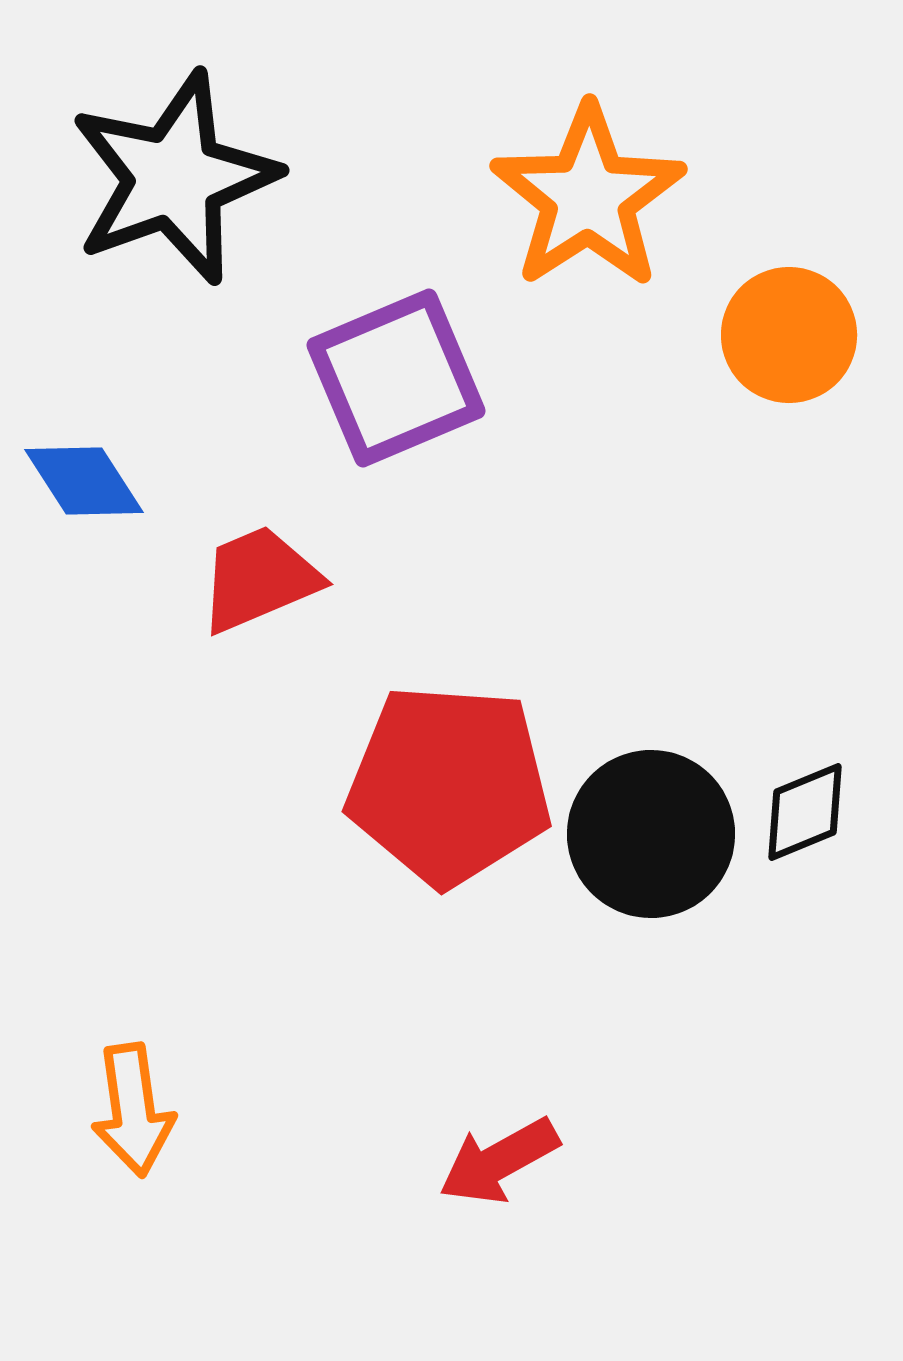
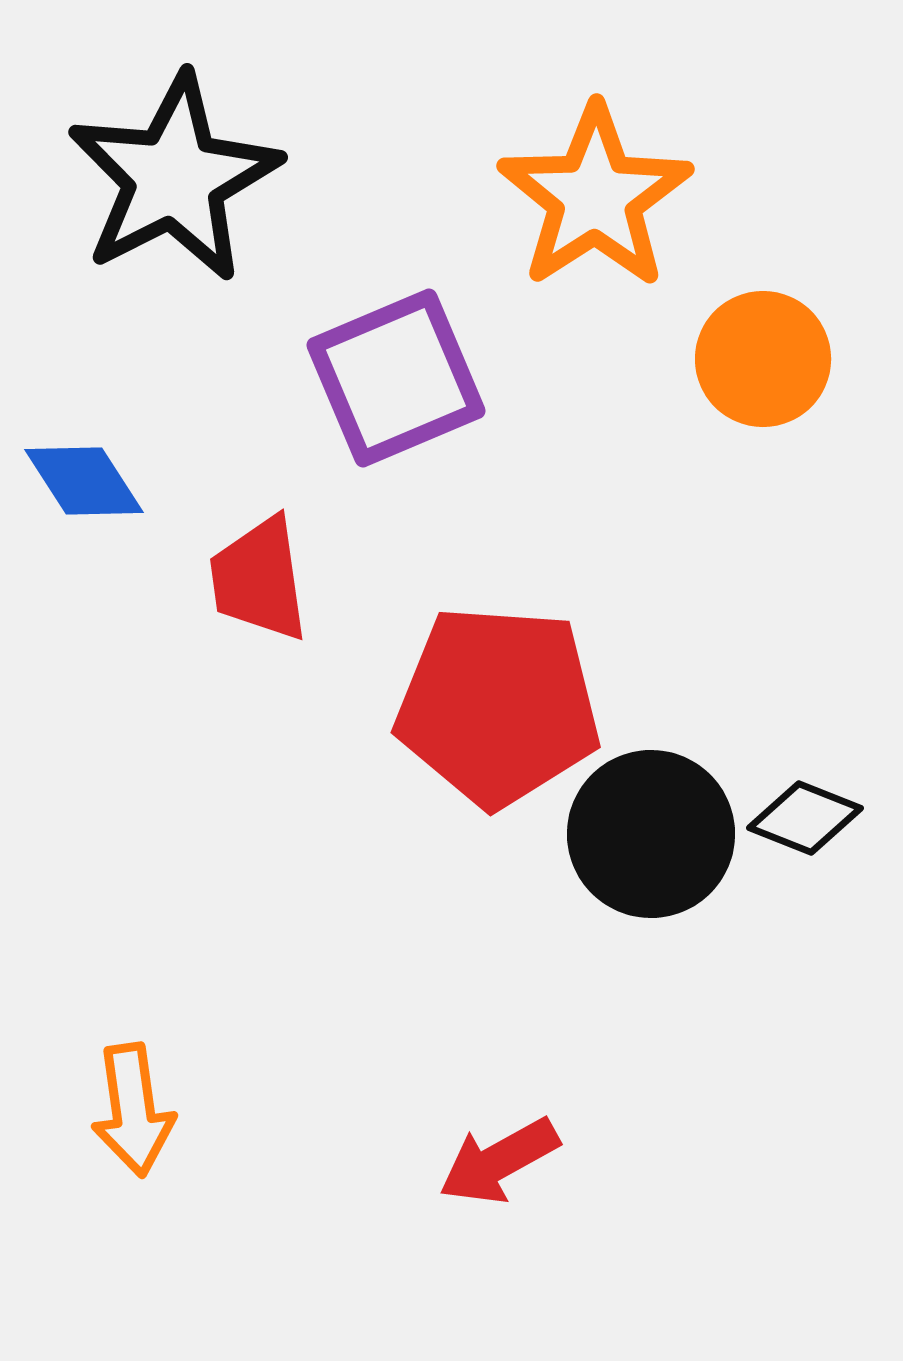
black star: rotated 7 degrees counterclockwise
orange star: moved 7 px right
orange circle: moved 26 px left, 24 px down
red trapezoid: rotated 75 degrees counterclockwise
red pentagon: moved 49 px right, 79 px up
black diamond: moved 6 px down; rotated 44 degrees clockwise
